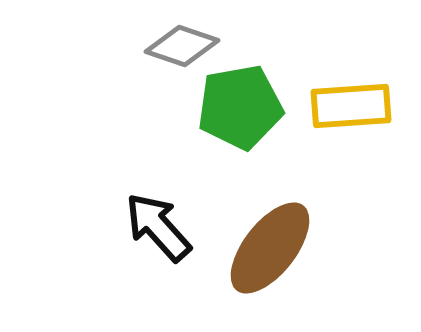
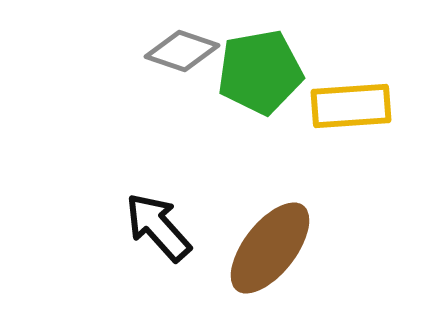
gray diamond: moved 5 px down
green pentagon: moved 20 px right, 35 px up
